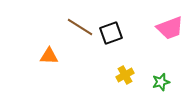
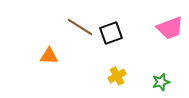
yellow cross: moved 8 px left, 1 px down
